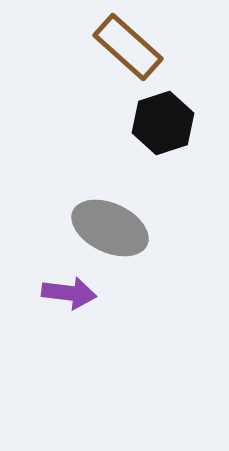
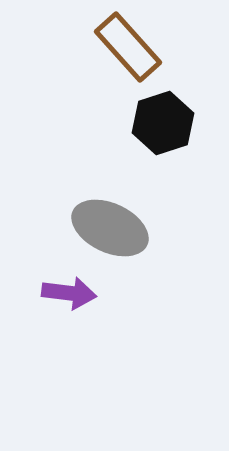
brown rectangle: rotated 6 degrees clockwise
